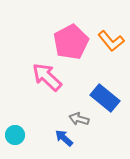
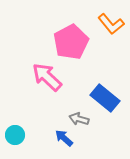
orange L-shape: moved 17 px up
